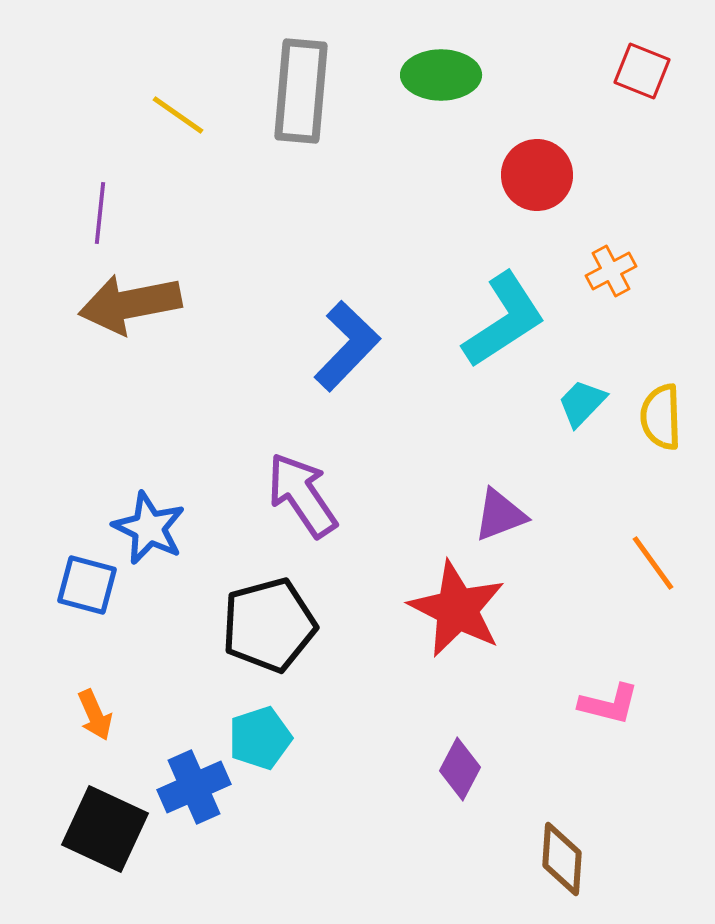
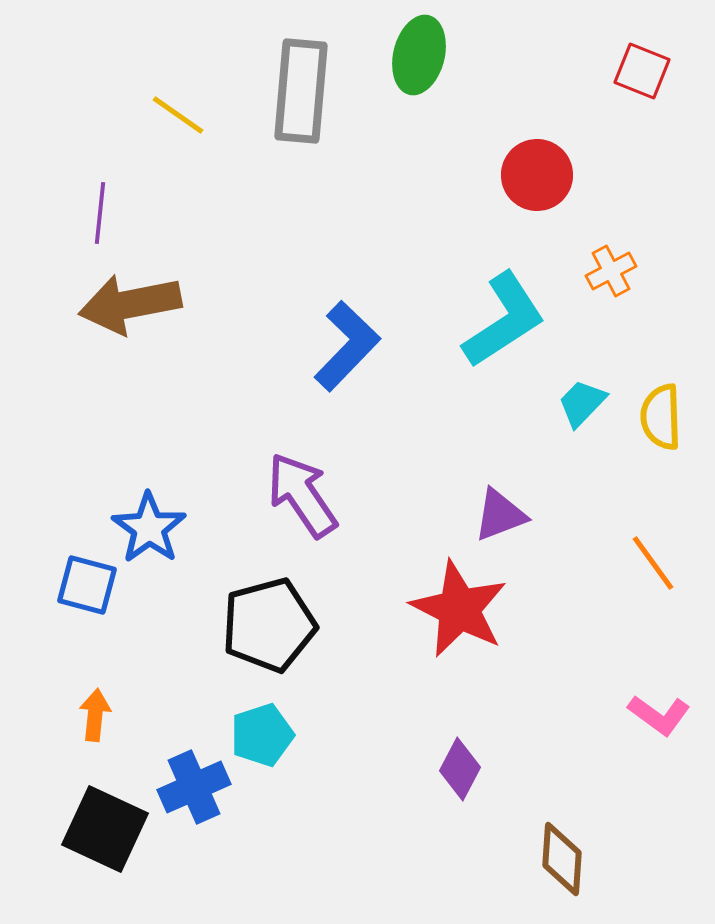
green ellipse: moved 22 px left, 20 px up; rotated 76 degrees counterclockwise
blue star: rotated 10 degrees clockwise
red star: moved 2 px right
pink L-shape: moved 50 px right, 11 px down; rotated 22 degrees clockwise
orange arrow: rotated 150 degrees counterclockwise
cyan pentagon: moved 2 px right, 3 px up
